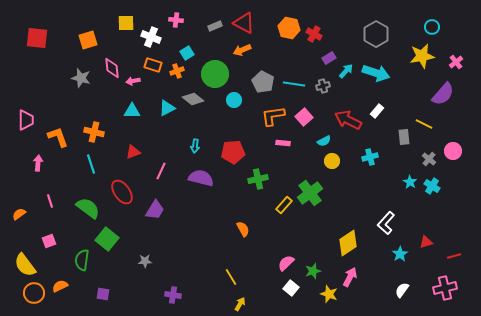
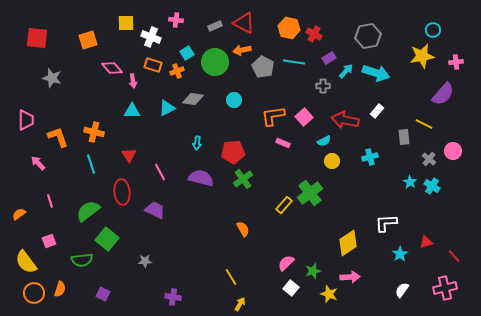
cyan circle at (432, 27): moved 1 px right, 3 px down
gray hexagon at (376, 34): moved 8 px left, 2 px down; rotated 20 degrees clockwise
orange arrow at (242, 50): rotated 12 degrees clockwise
pink cross at (456, 62): rotated 32 degrees clockwise
pink diamond at (112, 68): rotated 35 degrees counterclockwise
green circle at (215, 74): moved 12 px up
gray star at (81, 78): moved 29 px left
pink arrow at (133, 81): rotated 88 degrees counterclockwise
gray pentagon at (263, 82): moved 15 px up
cyan line at (294, 84): moved 22 px up
gray cross at (323, 86): rotated 16 degrees clockwise
gray diamond at (193, 99): rotated 30 degrees counterclockwise
red arrow at (348, 120): moved 3 px left; rotated 16 degrees counterclockwise
pink rectangle at (283, 143): rotated 16 degrees clockwise
cyan arrow at (195, 146): moved 2 px right, 3 px up
red triangle at (133, 152): moved 4 px left, 3 px down; rotated 42 degrees counterclockwise
pink arrow at (38, 163): rotated 49 degrees counterclockwise
pink line at (161, 171): moved 1 px left, 1 px down; rotated 54 degrees counterclockwise
green cross at (258, 179): moved 15 px left; rotated 24 degrees counterclockwise
red ellipse at (122, 192): rotated 30 degrees clockwise
green semicircle at (88, 208): moved 3 px down; rotated 75 degrees counterclockwise
purple trapezoid at (155, 210): rotated 95 degrees counterclockwise
white L-shape at (386, 223): rotated 45 degrees clockwise
red line at (454, 256): rotated 64 degrees clockwise
green semicircle at (82, 260): rotated 105 degrees counterclockwise
yellow semicircle at (25, 265): moved 1 px right, 3 px up
pink arrow at (350, 277): rotated 60 degrees clockwise
orange semicircle at (60, 286): moved 3 px down; rotated 133 degrees clockwise
purple square at (103, 294): rotated 16 degrees clockwise
purple cross at (173, 295): moved 2 px down
